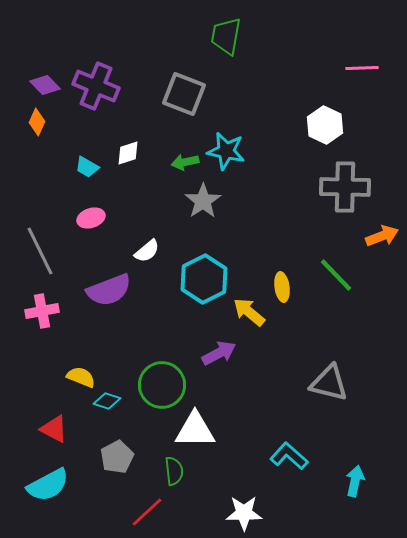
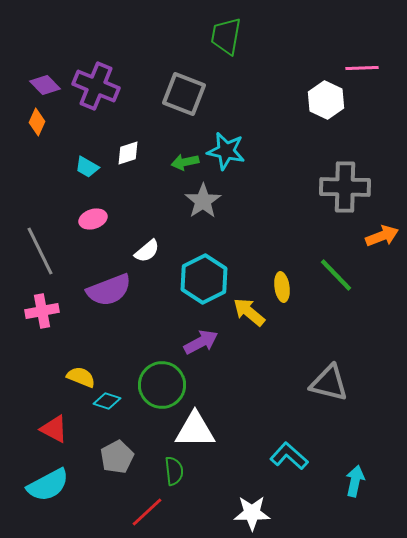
white hexagon: moved 1 px right, 25 px up
pink ellipse: moved 2 px right, 1 px down
purple arrow: moved 18 px left, 11 px up
white star: moved 8 px right
